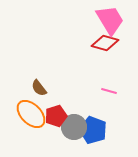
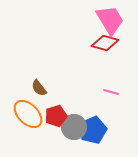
pink line: moved 2 px right, 1 px down
orange ellipse: moved 3 px left
blue pentagon: rotated 28 degrees clockwise
